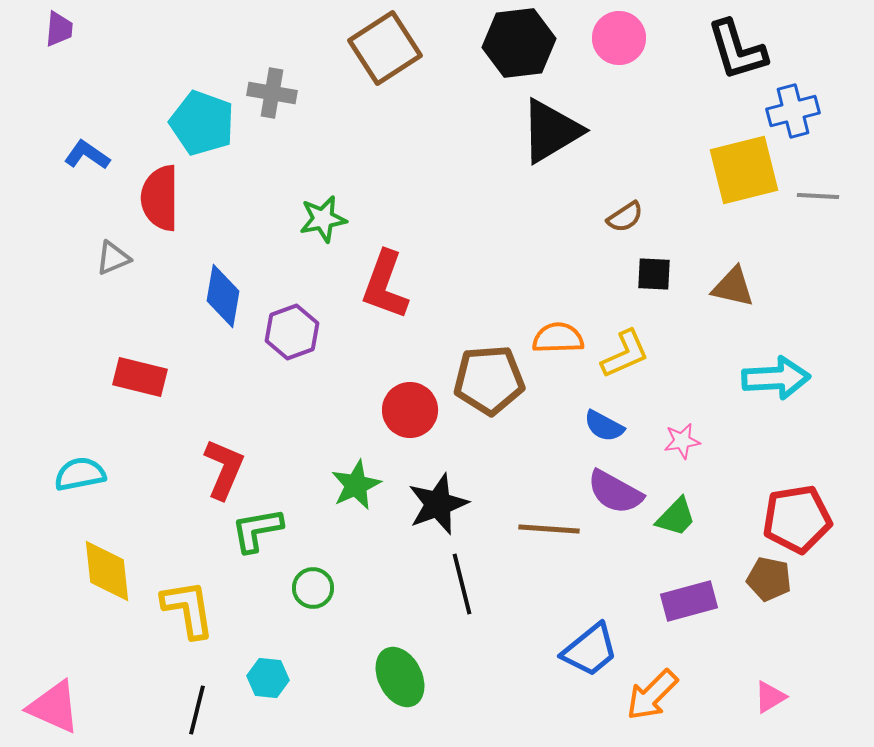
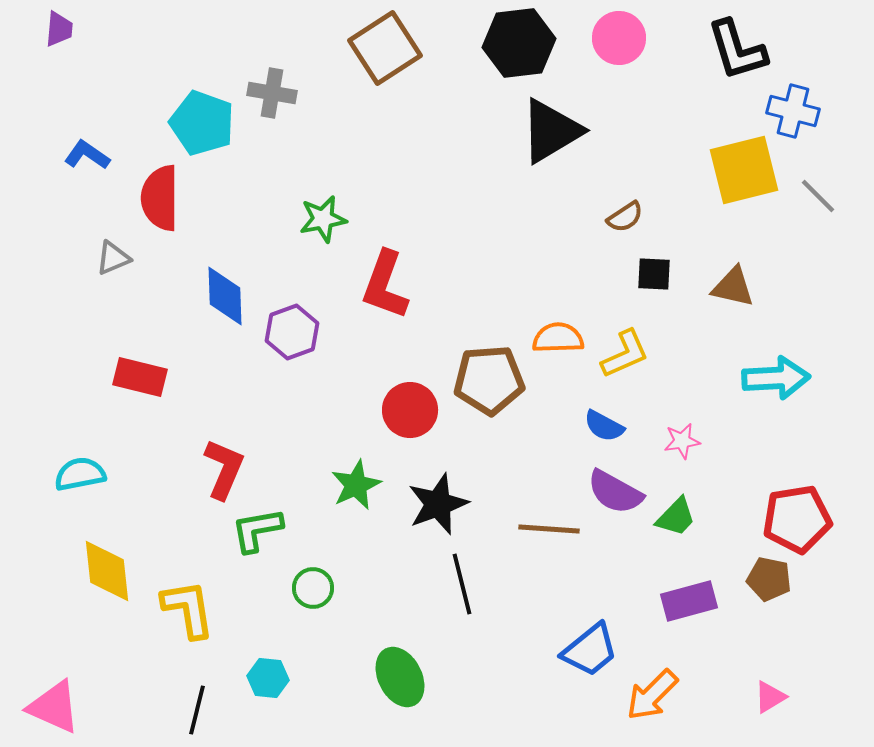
blue cross at (793, 111): rotated 30 degrees clockwise
gray line at (818, 196): rotated 42 degrees clockwise
blue diamond at (223, 296): moved 2 px right; rotated 12 degrees counterclockwise
